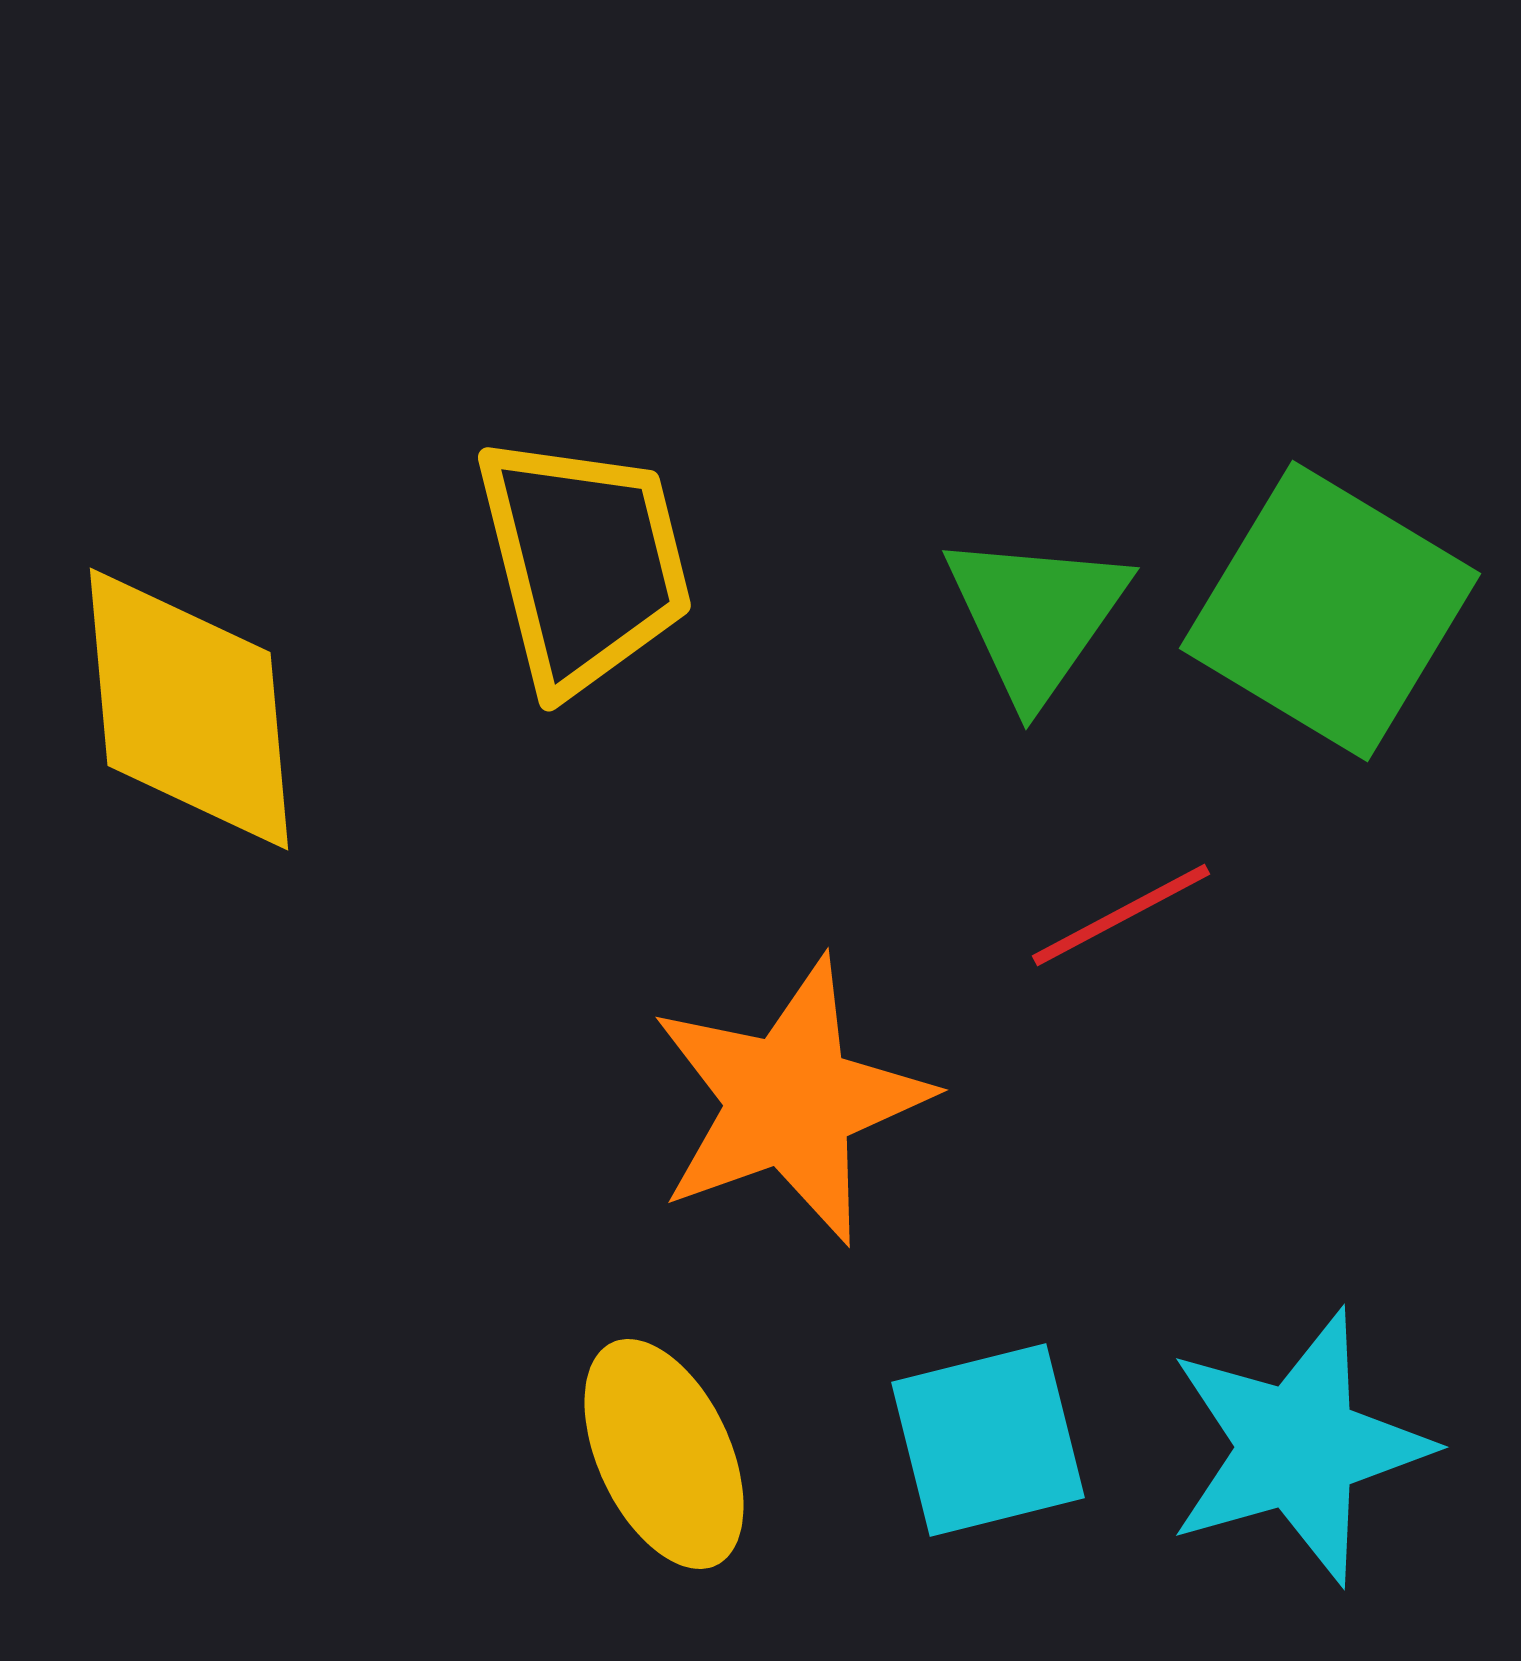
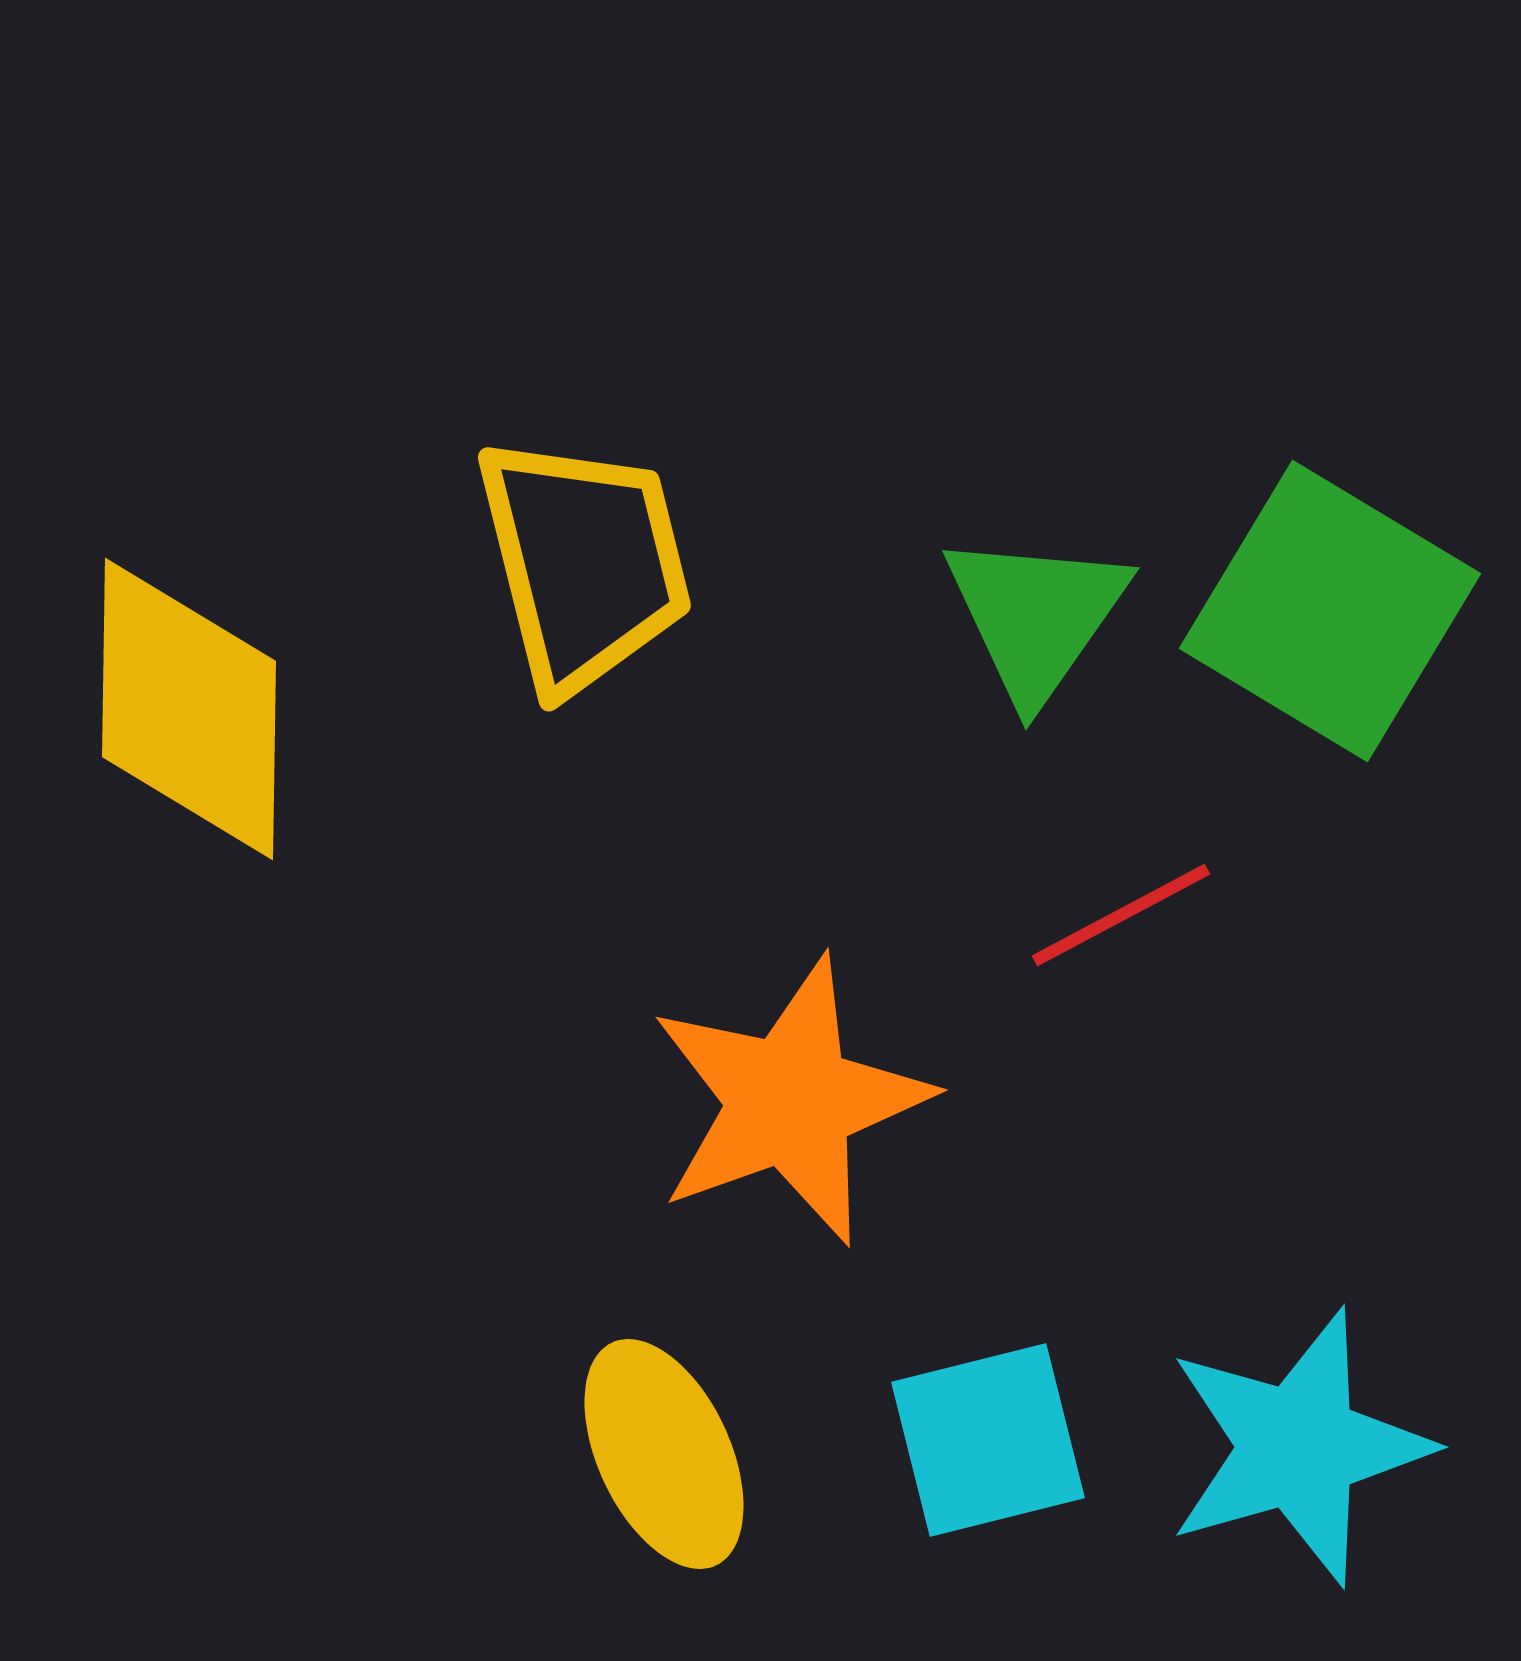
yellow diamond: rotated 6 degrees clockwise
